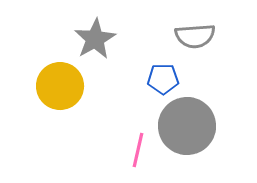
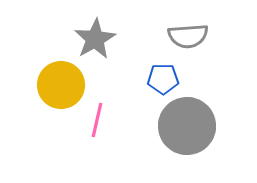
gray semicircle: moved 7 px left
yellow circle: moved 1 px right, 1 px up
pink line: moved 41 px left, 30 px up
